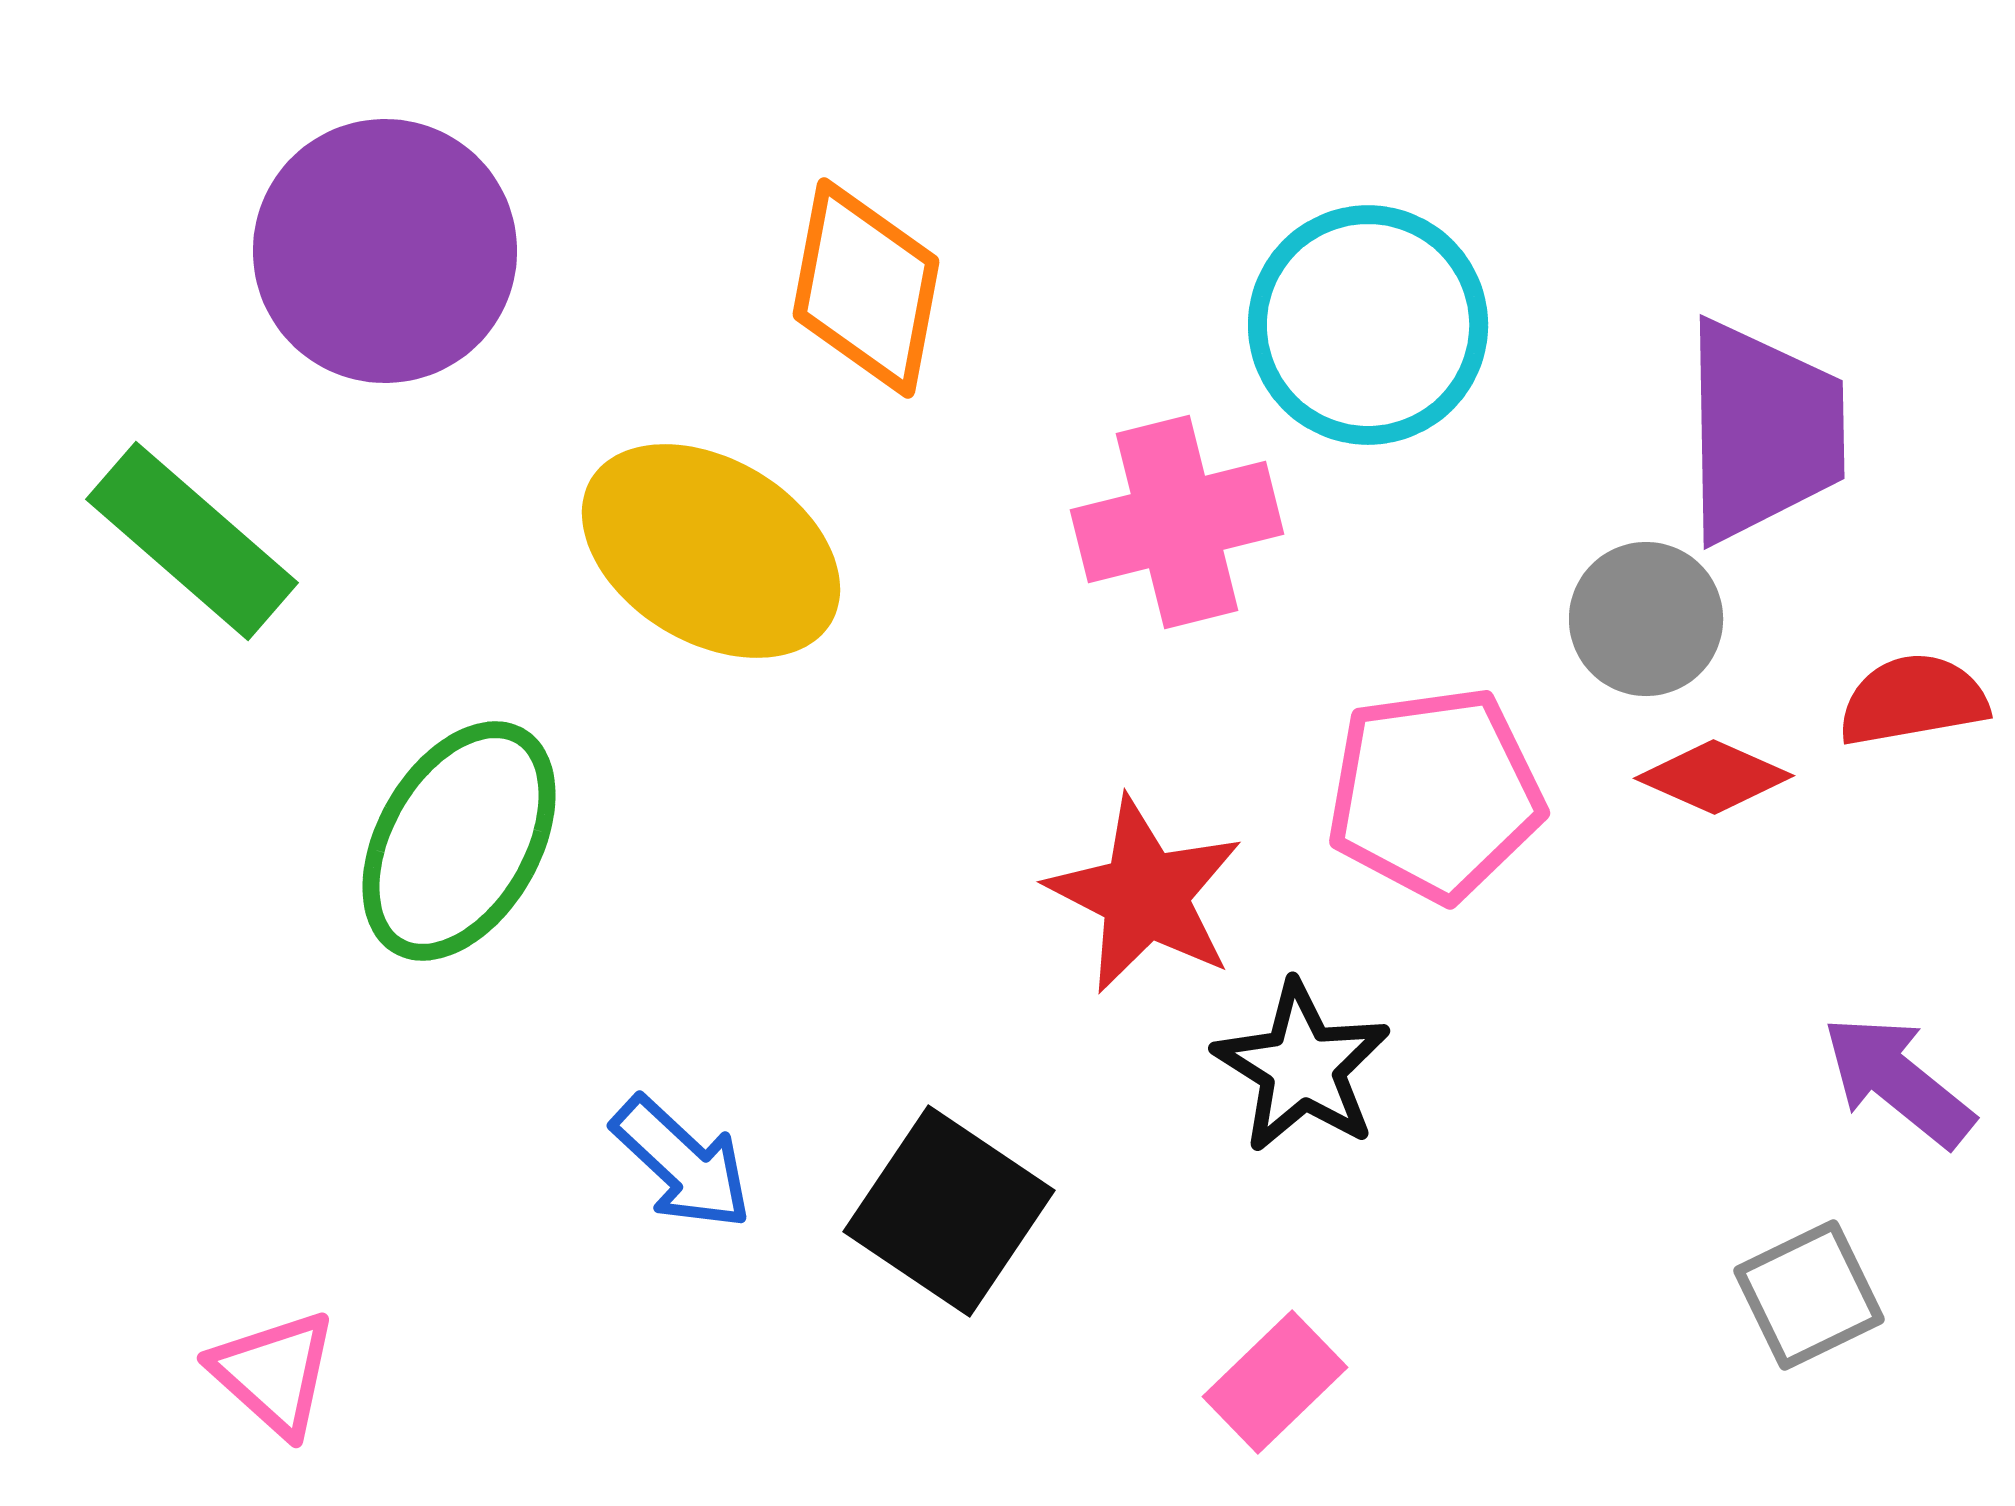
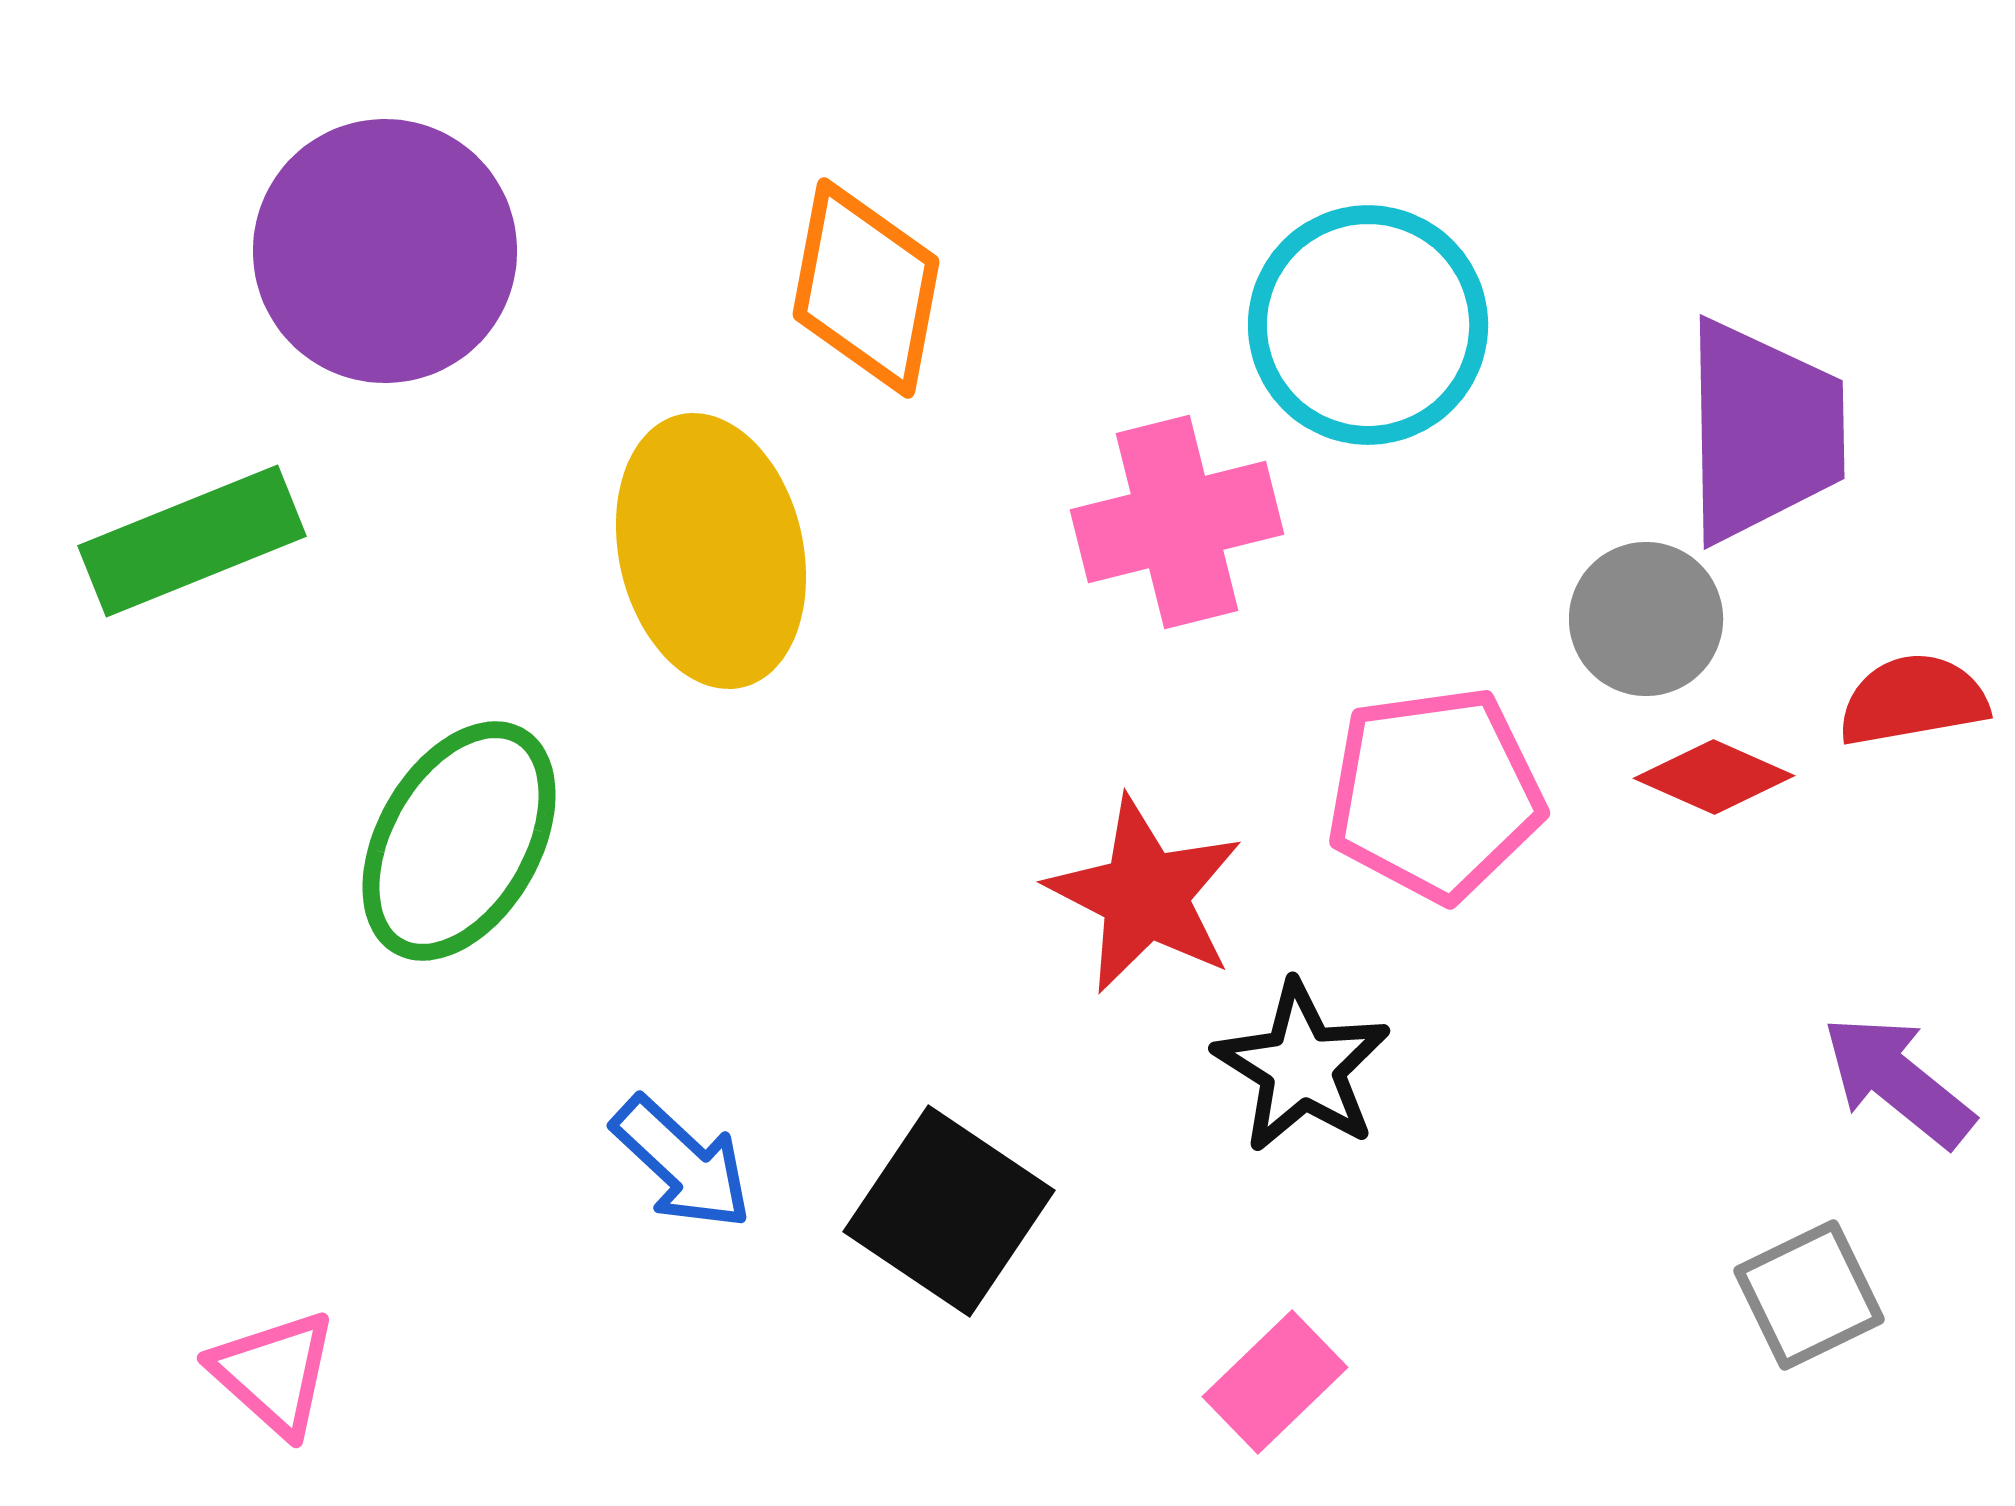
green rectangle: rotated 63 degrees counterclockwise
yellow ellipse: rotated 46 degrees clockwise
